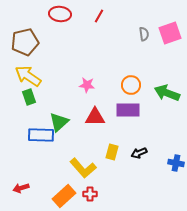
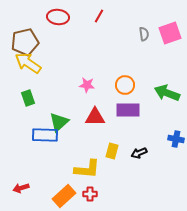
red ellipse: moved 2 px left, 3 px down
yellow arrow: moved 13 px up
orange circle: moved 6 px left
green rectangle: moved 1 px left, 1 px down
blue rectangle: moved 4 px right
yellow rectangle: moved 1 px up
blue cross: moved 24 px up
yellow L-shape: moved 4 px right, 1 px down; rotated 44 degrees counterclockwise
